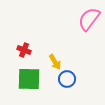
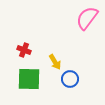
pink semicircle: moved 2 px left, 1 px up
blue circle: moved 3 px right
